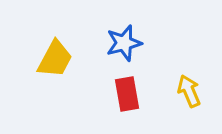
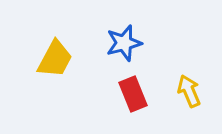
red rectangle: moved 6 px right; rotated 12 degrees counterclockwise
